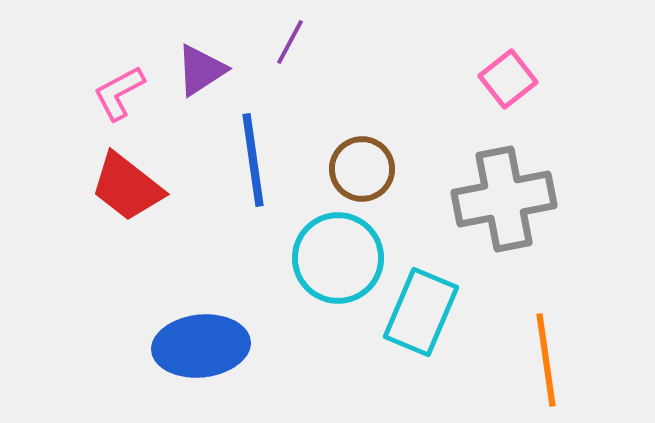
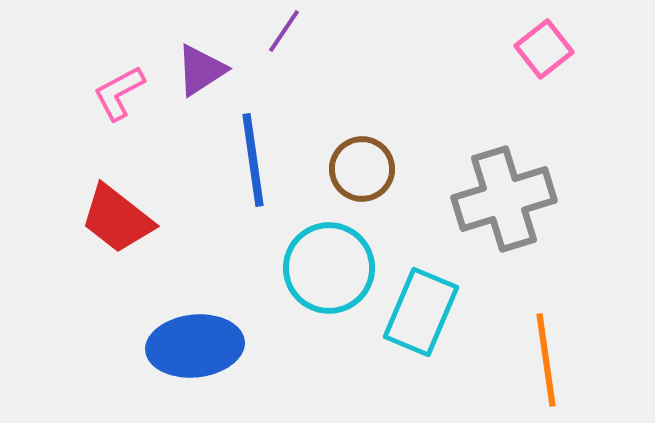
purple line: moved 6 px left, 11 px up; rotated 6 degrees clockwise
pink square: moved 36 px right, 30 px up
red trapezoid: moved 10 px left, 32 px down
gray cross: rotated 6 degrees counterclockwise
cyan circle: moved 9 px left, 10 px down
blue ellipse: moved 6 px left
